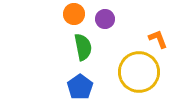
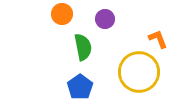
orange circle: moved 12 px left
